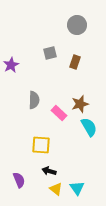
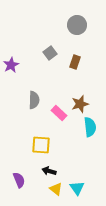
gray square: rotated 24 degrees counterclockwise
cyan semicircle: moved 1 px right; rotated 24 degrees clockwise
